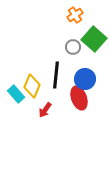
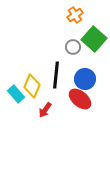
red ellipse: moved 1 px right, 1 px down; rotated 30 degrees counterclockwise
